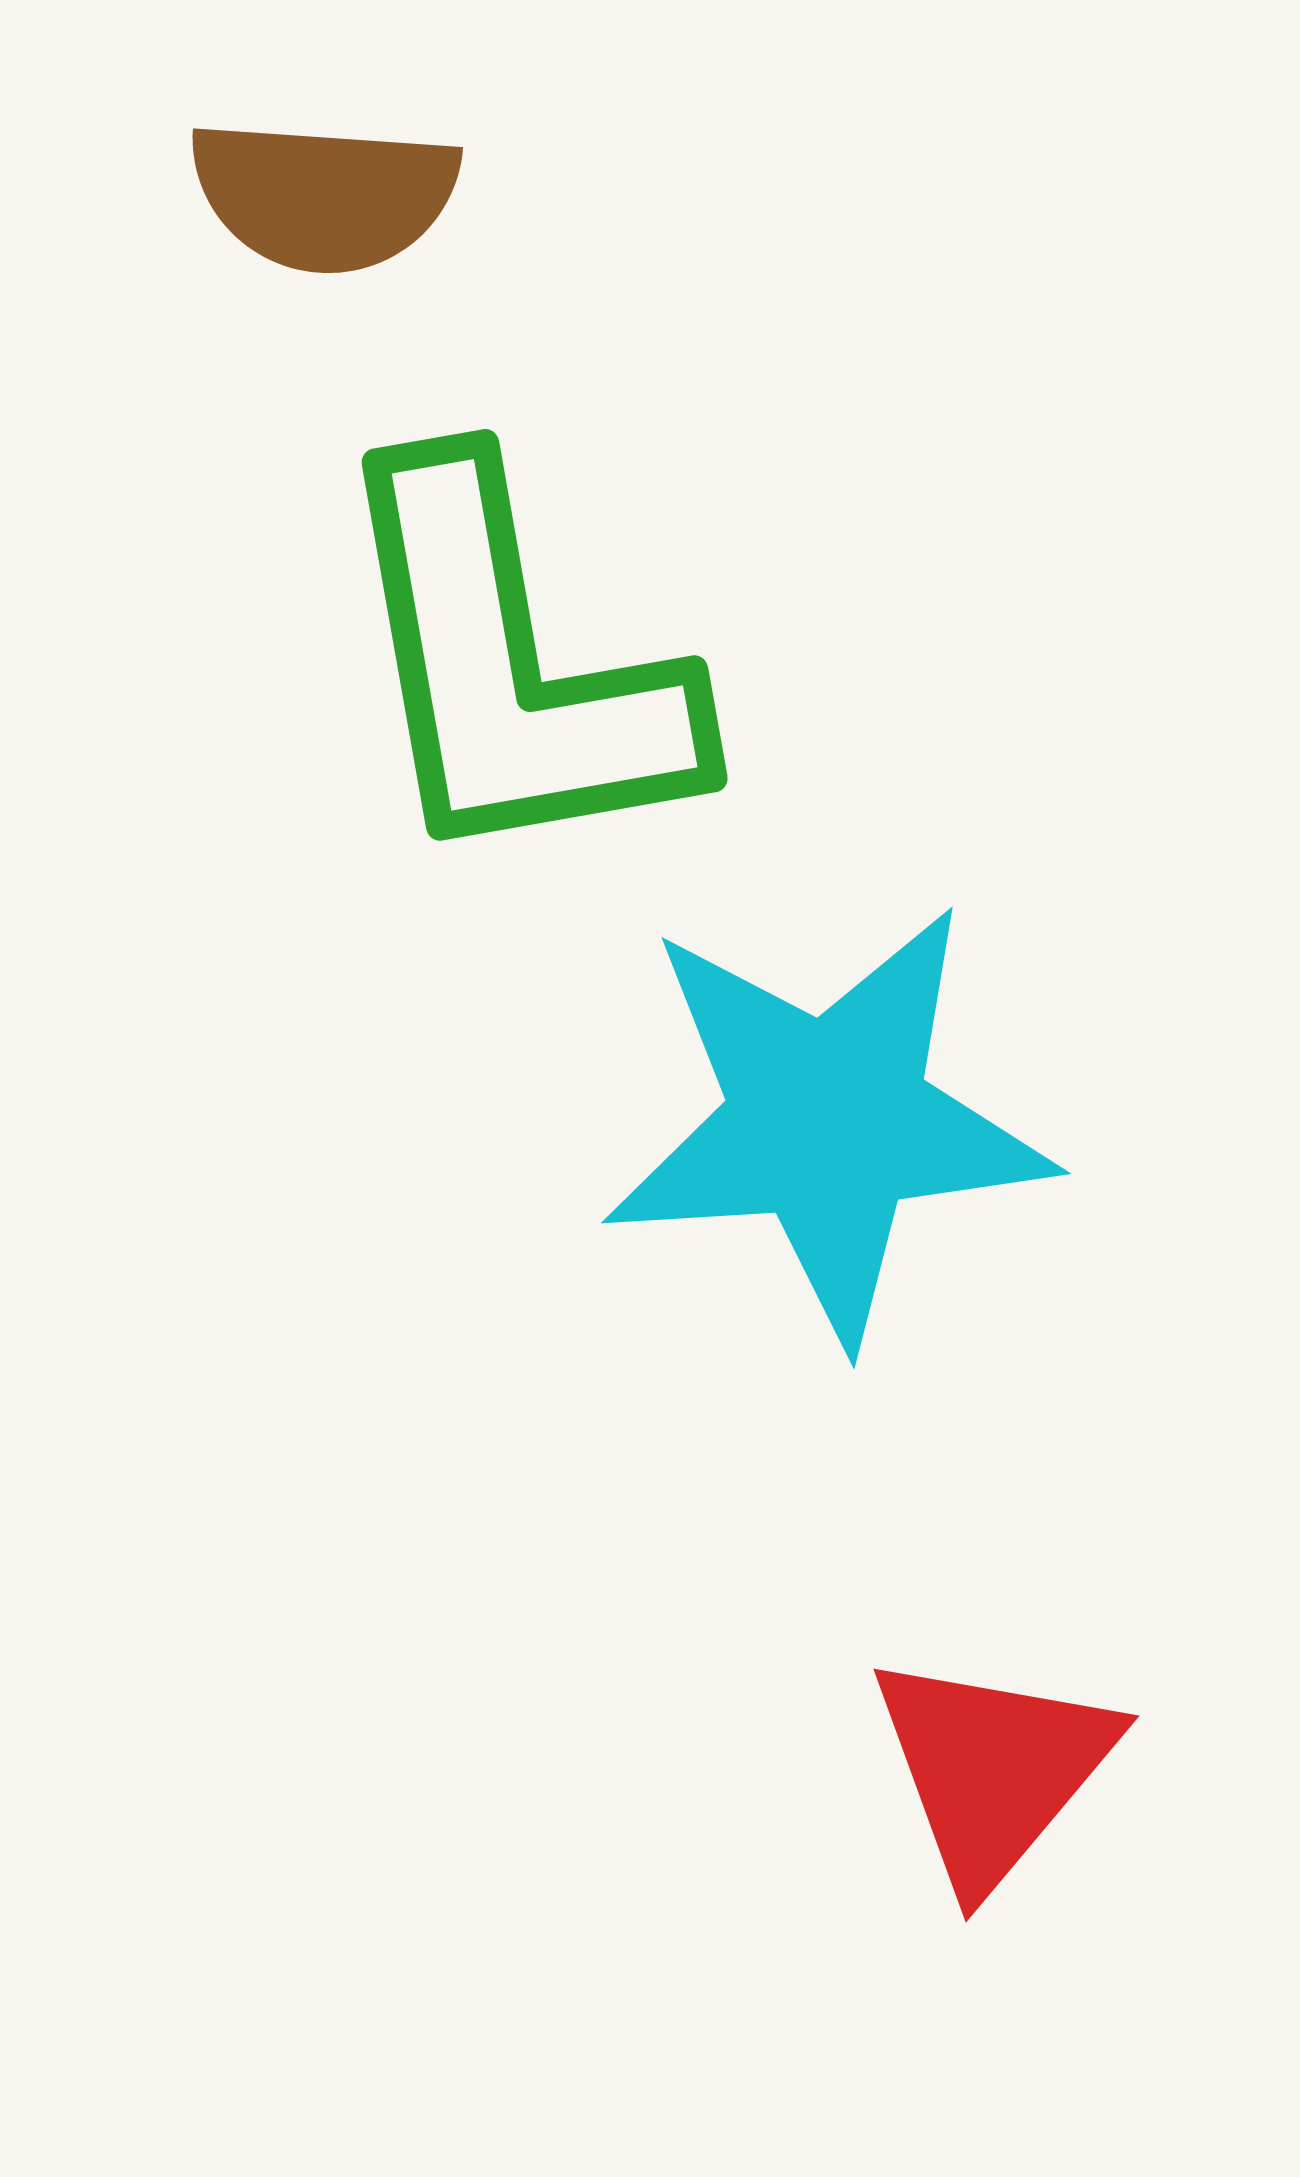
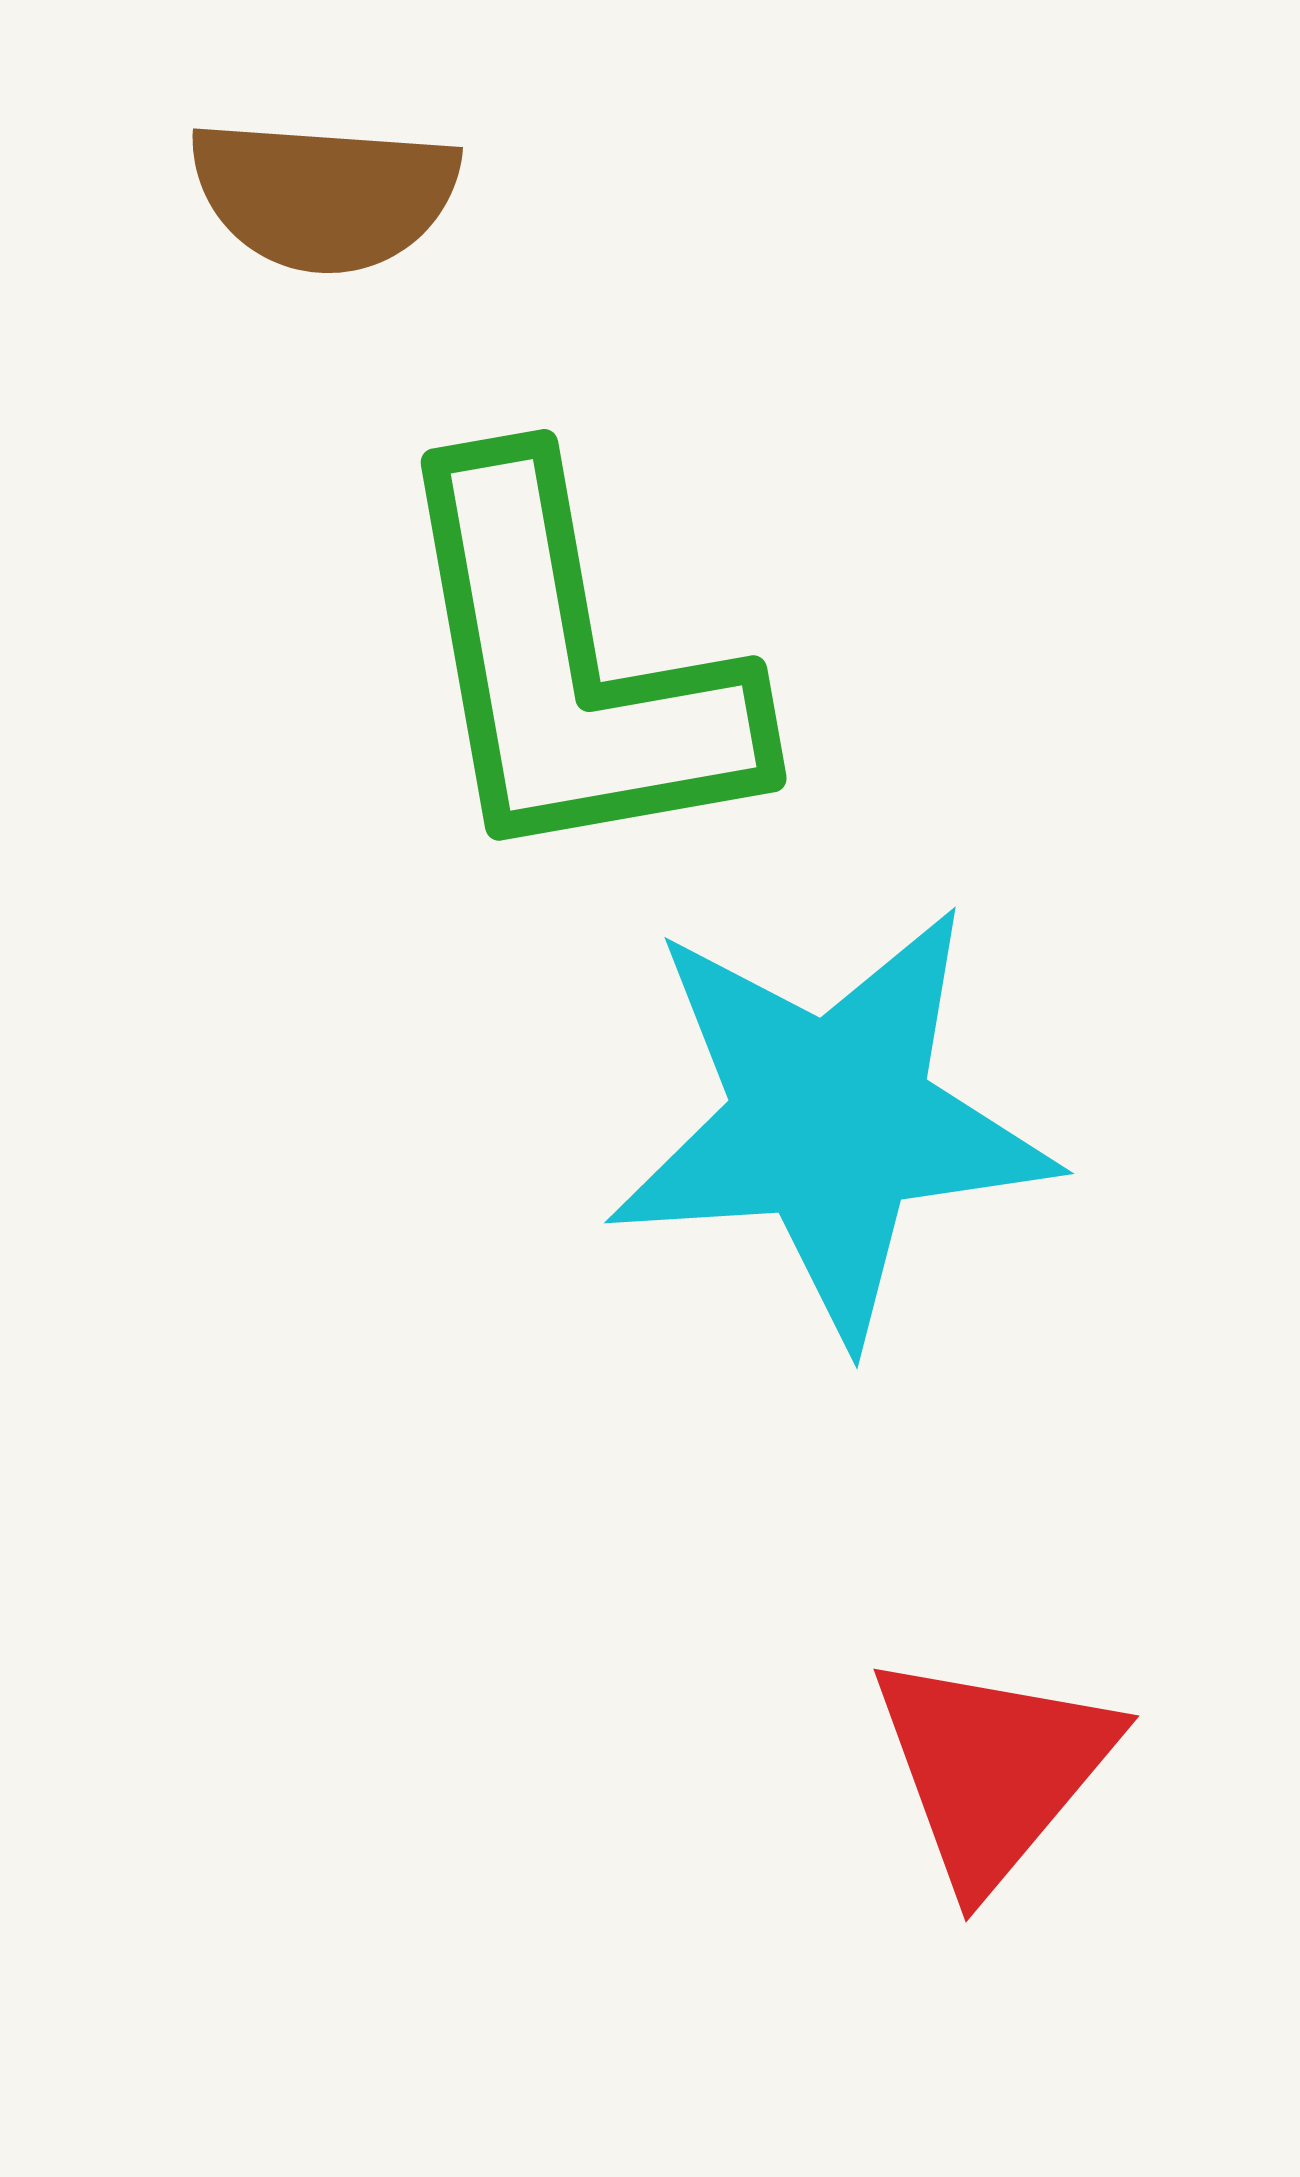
green L-shape: moved 59 px right
cyan star: moved 3 px right
